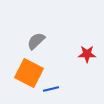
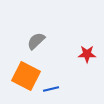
orange square: moved 3 px left, 3 px down
